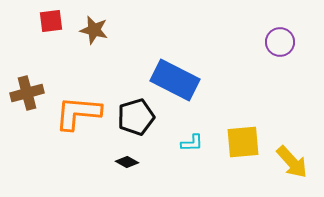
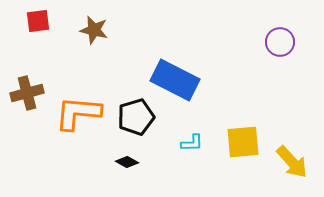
red square: moved 13 px left
